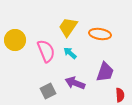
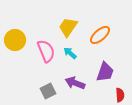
orange ellipse: moved 1 px down; rotated 50 degrees counterclockwise
